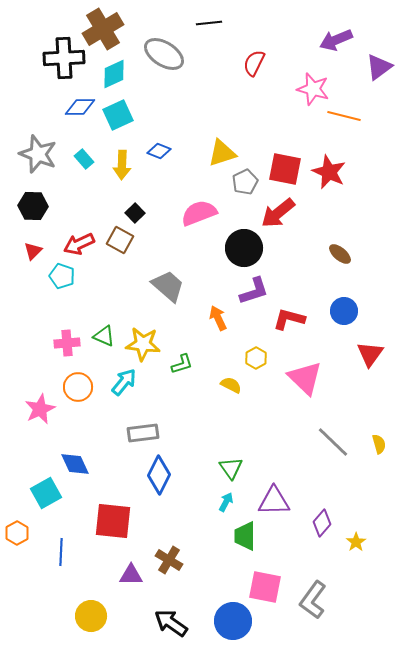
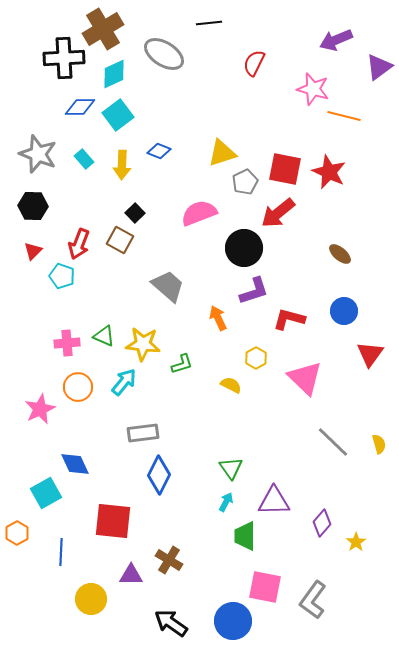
cyan square at (118, 115): rotated 12 degrees counterclockwise
red arrow at (79, 244): rotated 44 degrees counterclockwise
yellow circle at (91, 616): moved 17 px up
